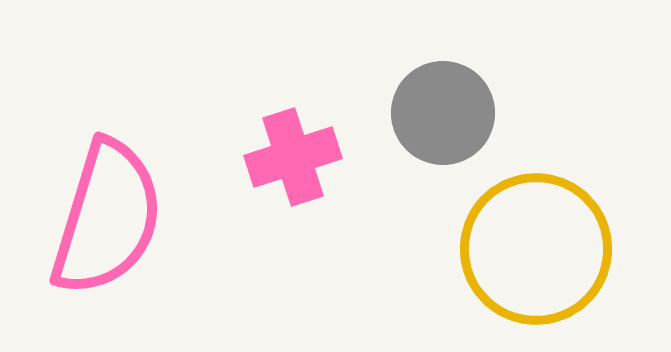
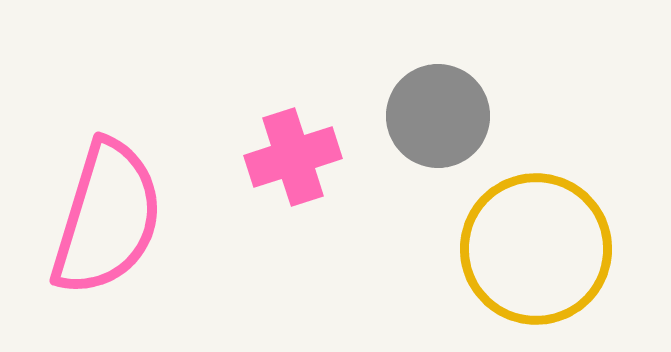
gray circle: moved 5 px left, 3 px down
